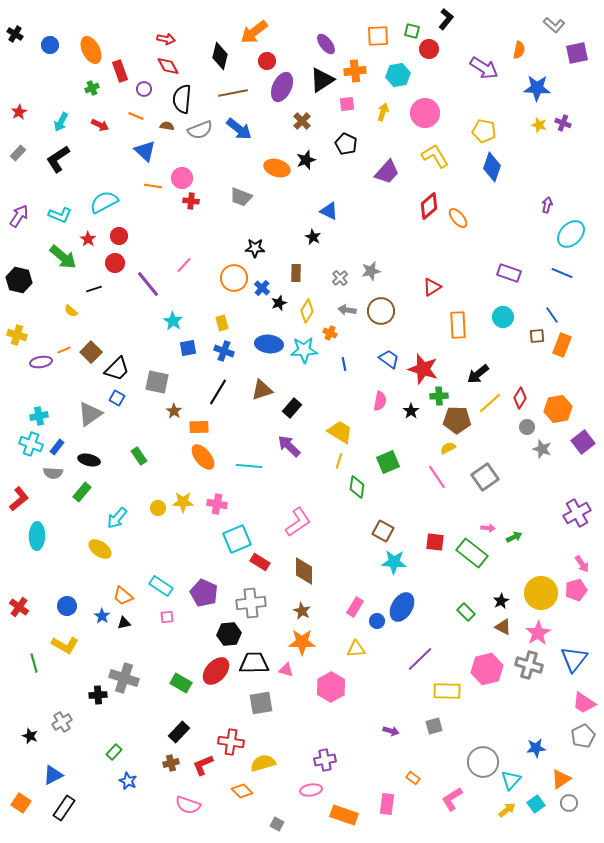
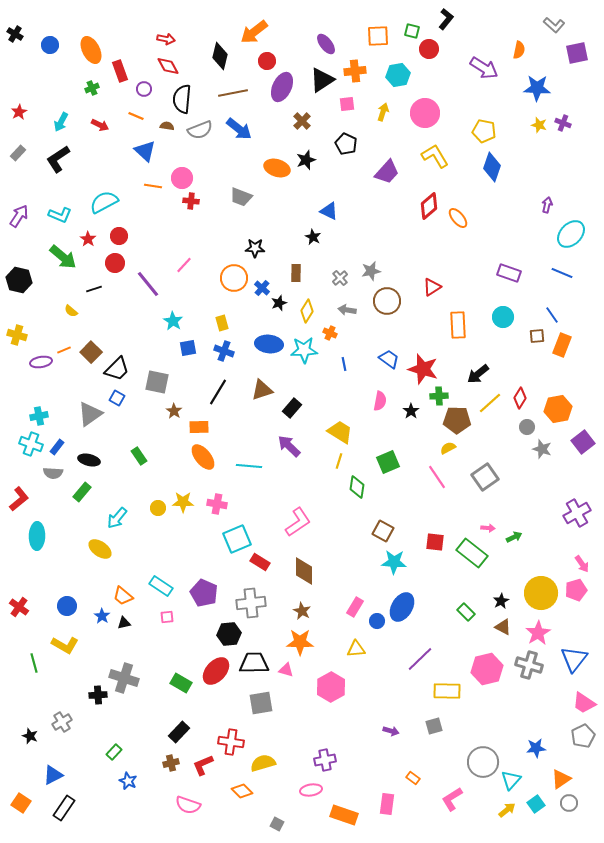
brown circle at (381, 311): moved 6 px right, 10 px up
orange star at (302, 642): moved 2 px left
